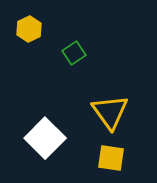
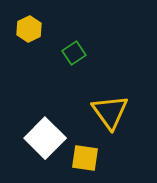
yellow square: moved 26 px left
